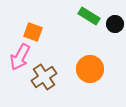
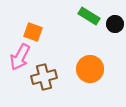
brown cross: rotated 20 degrees clockwise
